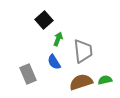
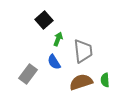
gray rectangle: rotated 60 degrees clockwise
green semicircle: rotated 80 degrees counterclockwise
